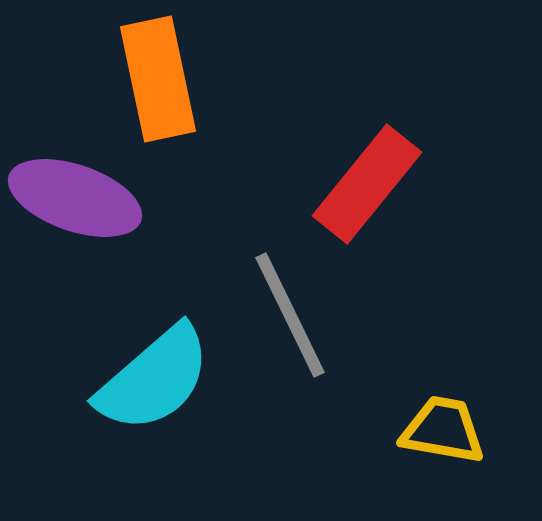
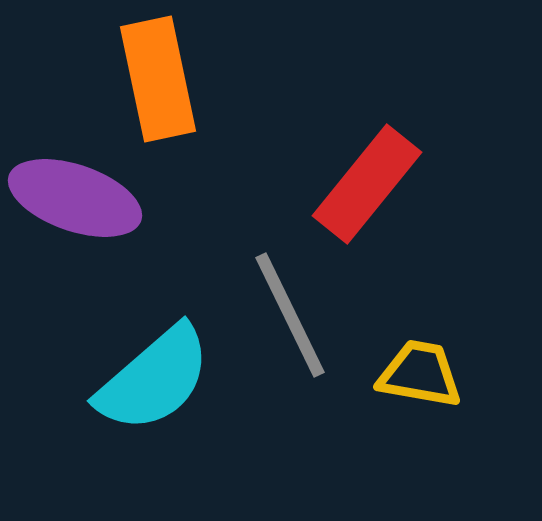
yellow trapezoid: moved 23 px left, 56 px up
